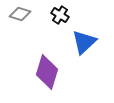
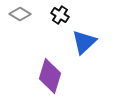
gray diamond: rotated 15 degrees clockwise
purple diamond: moved 3 px right, 4 px down
